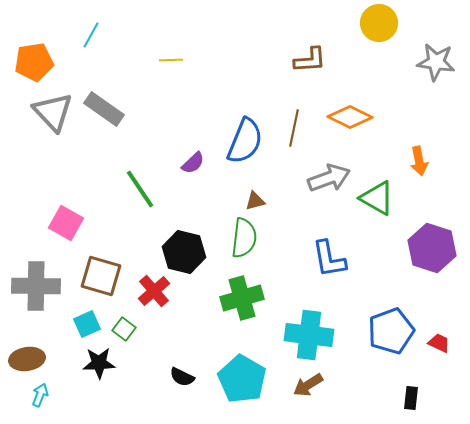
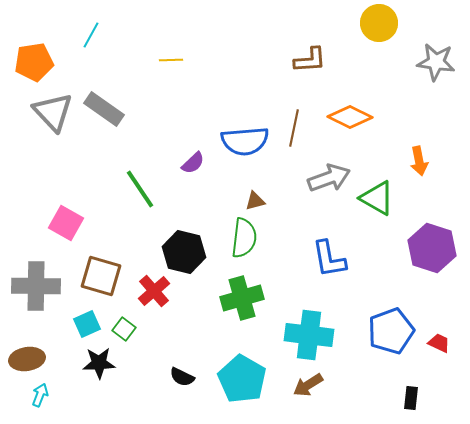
blue semicircle: rotated 63 degrees clockwise
